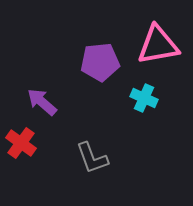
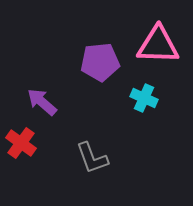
pink triangle: rotated 12 degrees clockwise
